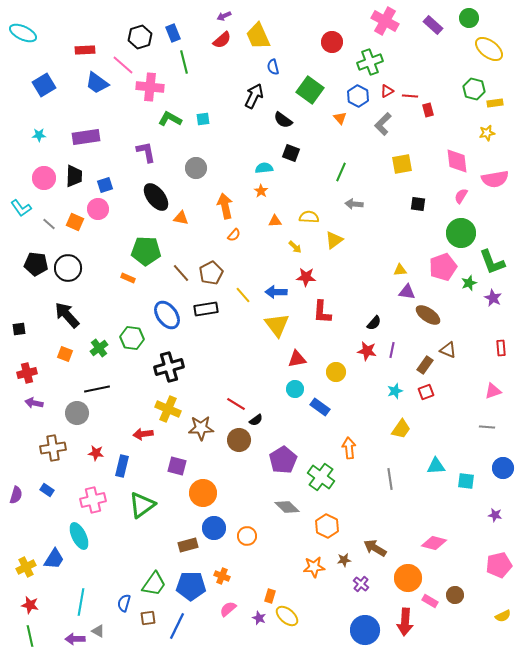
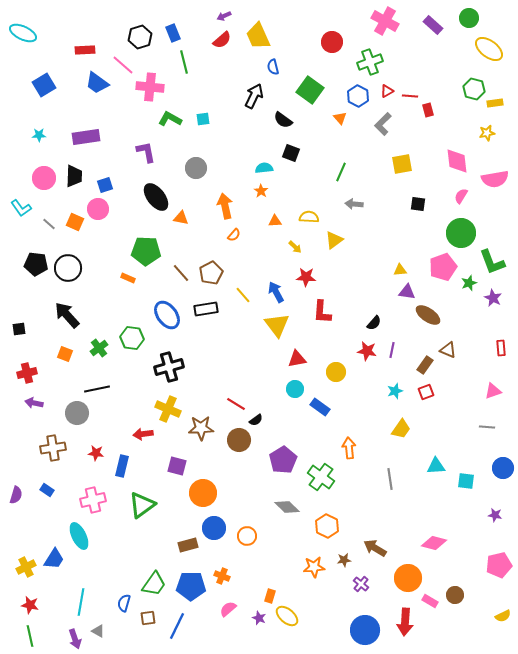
blue arrow at (276, 292): rotated 60 degrees clockwise
purple arrow at (75, 639): rotated 108 degrees counterclockwise
